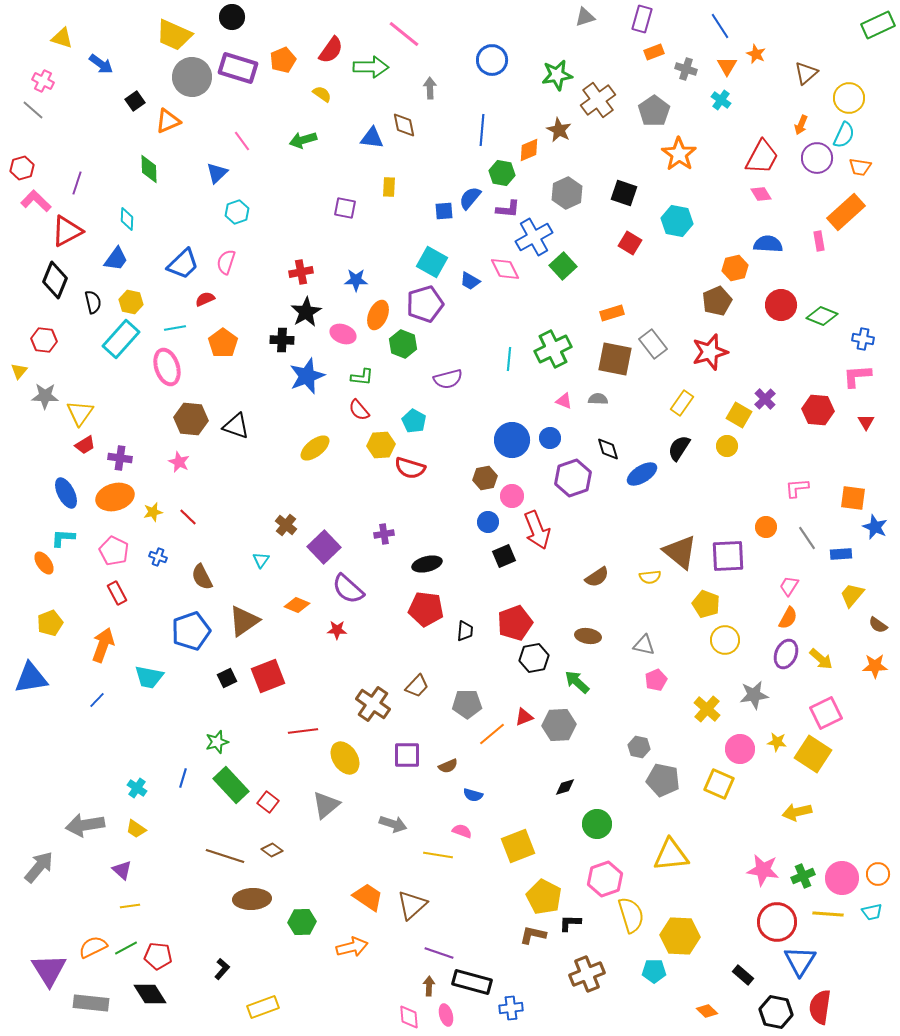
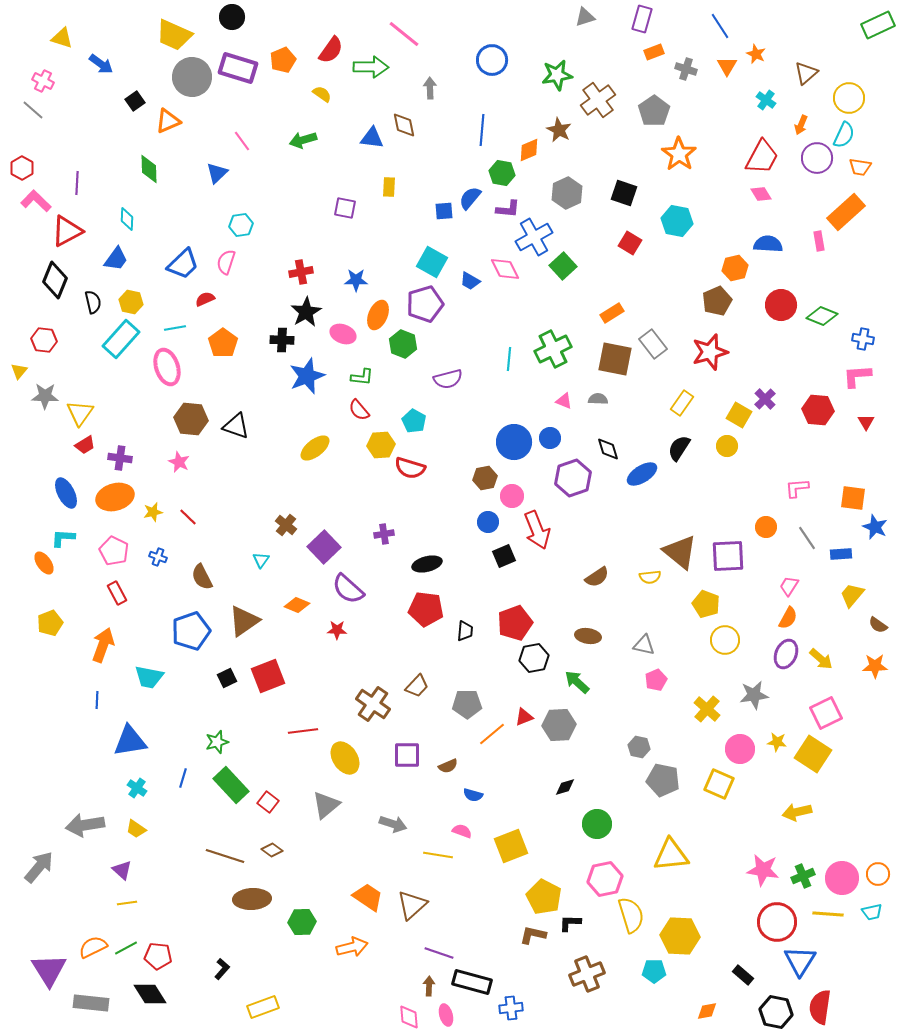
cyan cross at (721, 100): moved 45 px right
red hexagon at (22, 168): rotated 15 degrees counterclockwise
purple line at (77, 183): rotated 15 degrees counterclockwise
cyan hexagon at (237, 212): moved 4 px right, 13 px down; rotated 10 degrees clockwise
orange rectangle at (612, 313): rotated 15 degrees counterclockwise
blue circle at (512, 440): moved 2 px right, 2 px down
blue triangle at (31, 678): moved 99 px right, 63 px down
blue line at (97, 700): rotated 42 degrees counterclockwise
yellow square at (518, 846): moved 7 px left
pink hexagon at (605, 879): rotated 8 degrees clockwise
yellow line at (130, 906): moved 3 px left, 3 px up
orange diamond at (707, 1011): rotated 55 degrees counterclockwise
